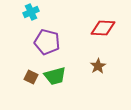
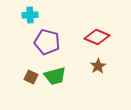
cyan cross: moved 1 px left, 3 px down; rotated 21 degrees clockwise
red diamond: moved 6 px left, 9 px down; rotated 20 degrees clockwise
